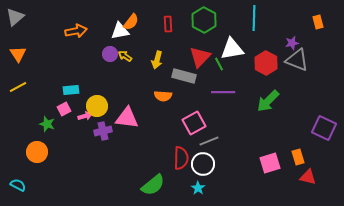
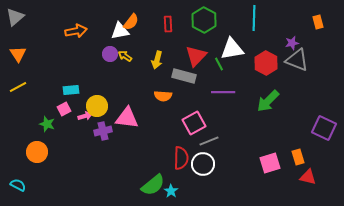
red triangle at (200, 57): moved 4 px left, 1 px up
cyan star at (198, 188): moved 27 px left, 3 px down
